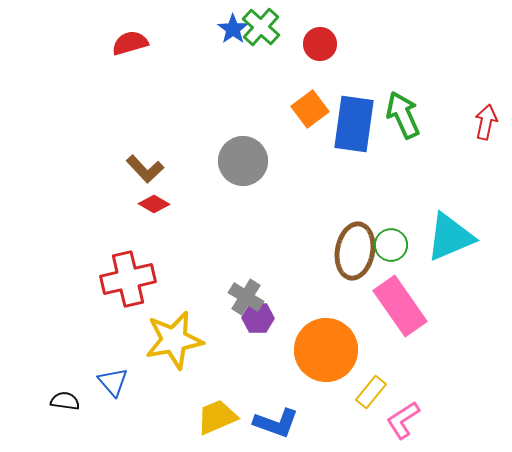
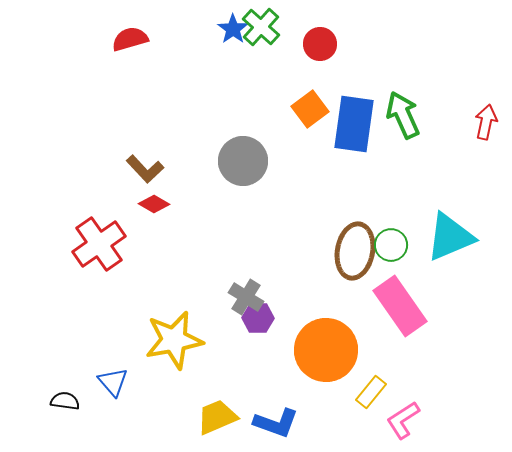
red semicircle: moved 4 px up
red cross: moved 29 px left, 35 px up; rotated 22 degrees counterclockwise
